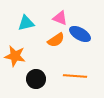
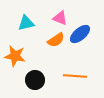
blue ellipse: rotated 70 degrees counterclockwise
black circle: moved 1 px left, 1 px down
